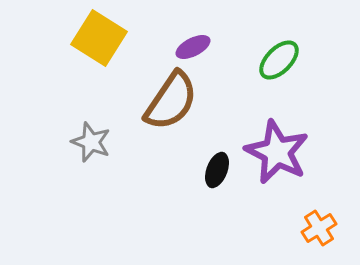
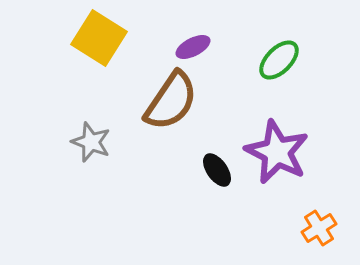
black ellipse: rotated 56 degrees counterclockwise
